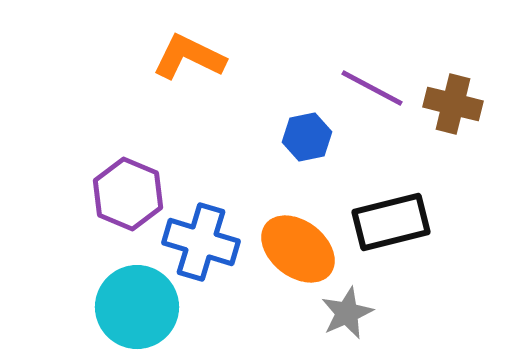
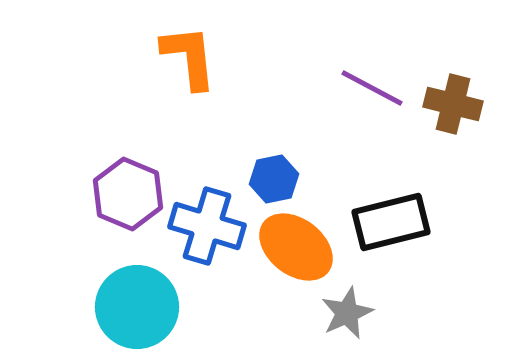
orange L-shape: rotated 58 degrees clockwise
blue hexagon: moved 33 px left, 42 px down
blue cross: moved 6 px right, 16 px up
orange ellipse: moved 2 px left, 2 px up
